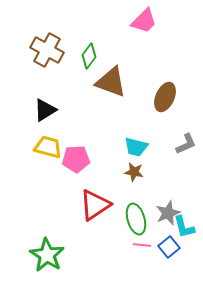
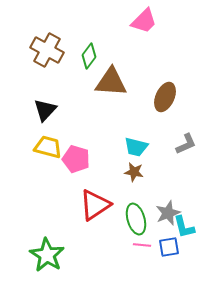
brown triangle: rotated 16 degrees counterclockwise
black triangle: rotated 15 degrees counterclockwise
pink pentagon: rotated 20 degrees clockwise
blue square: rotated 30 degrees clockwise
